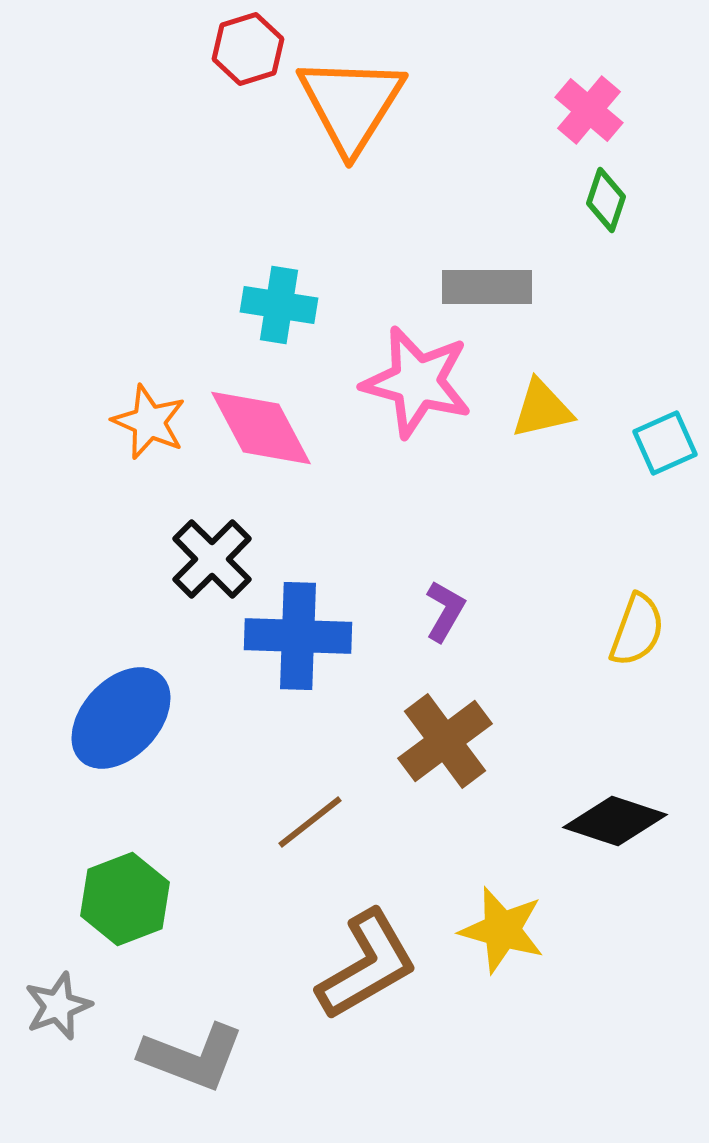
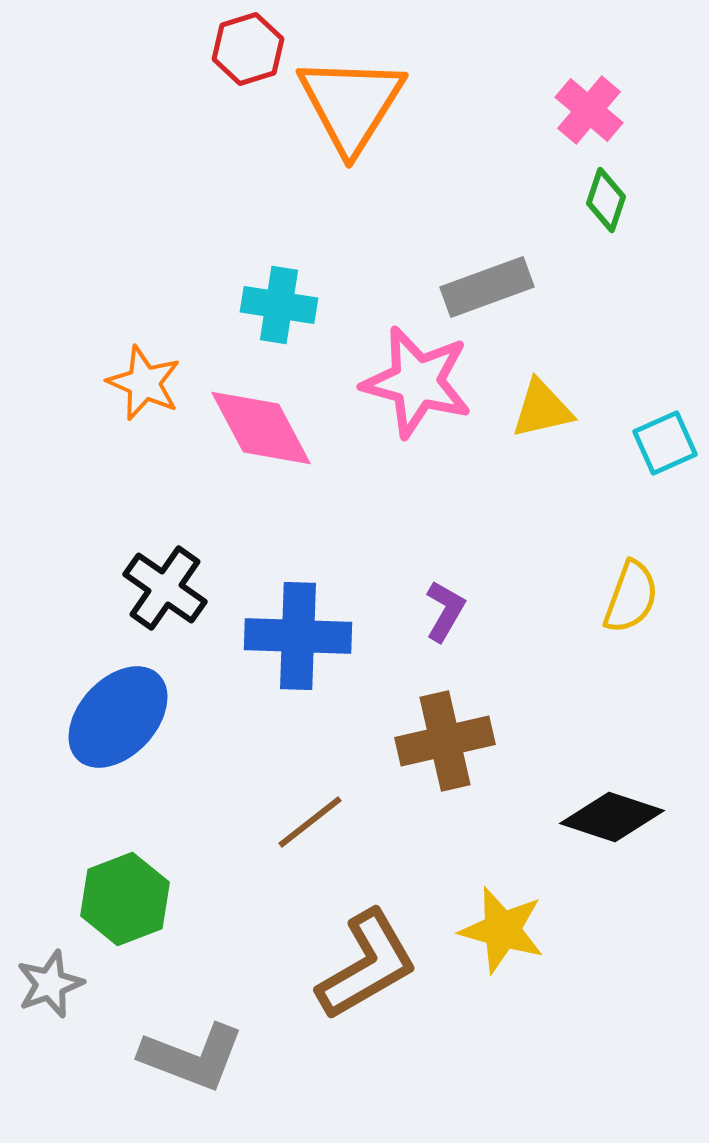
gray rectangle: rotated 20 degrees counterclockwise
orange star: moved 5 px left, 39 px up
black cross: moved 47 px left, 29 px down; rotated 10 degrees counterclockwise
yellow semicircle: moved 6 px left, 33 px up
blue ellipse: moved 3 px left, 1 px up
brown cross: rotated 24 degrees clockwise
black diamond: moved 3 px left, 4 px up
gray star: moved 8 px left, 22 px up
